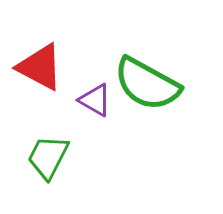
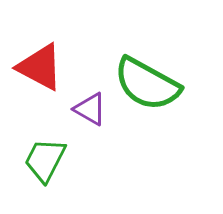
purple triangle: moved 5 px left, 9 px down
green trapezoid: moved 3 px left, 3 px down
